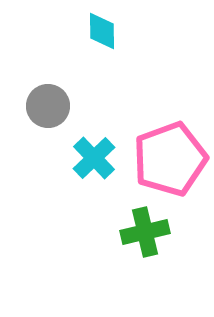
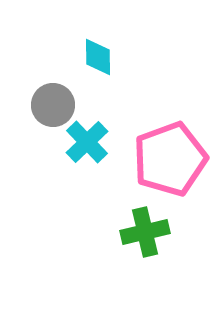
cyan diamond: moved 4 px left, 26 px down
gray circle: moved 5 px right, 1 px up
cyan cross: moved 7 px left, 16 px up
